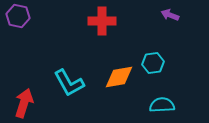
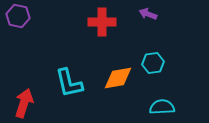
purple arrow: moved 22 px left, 1 px up
red cross: moved 1 px down
orange diamond: moved 1 px left, 1 px down
cyan L-shape: rotated 16 degrees clockwise
cyan semicircle: moved 2 px down
